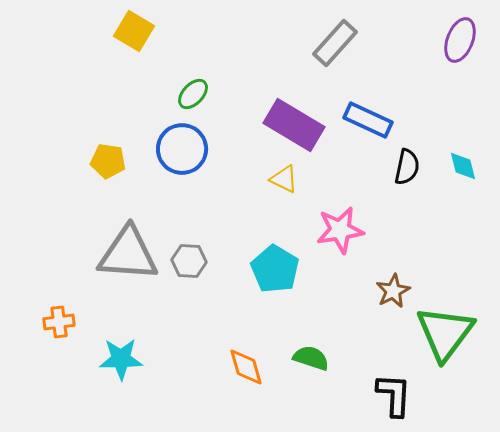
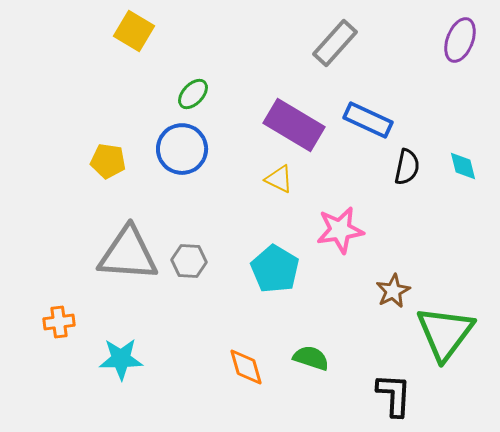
yellow triangle: moved 5 px left
